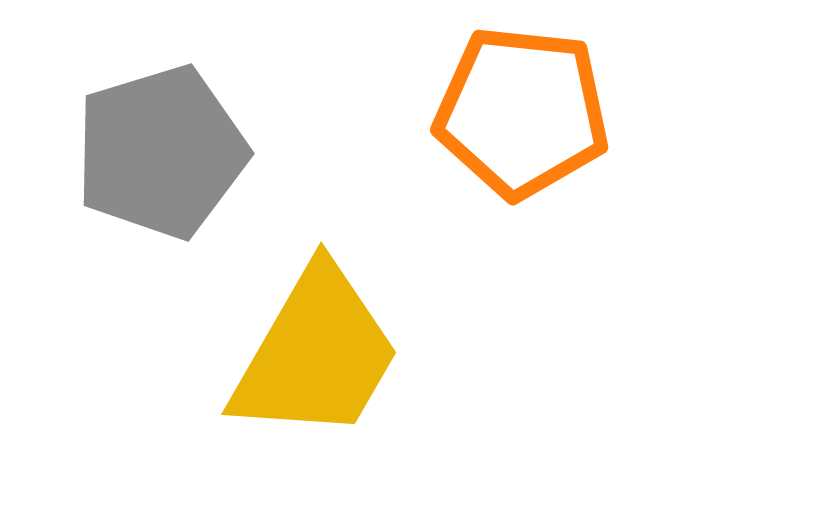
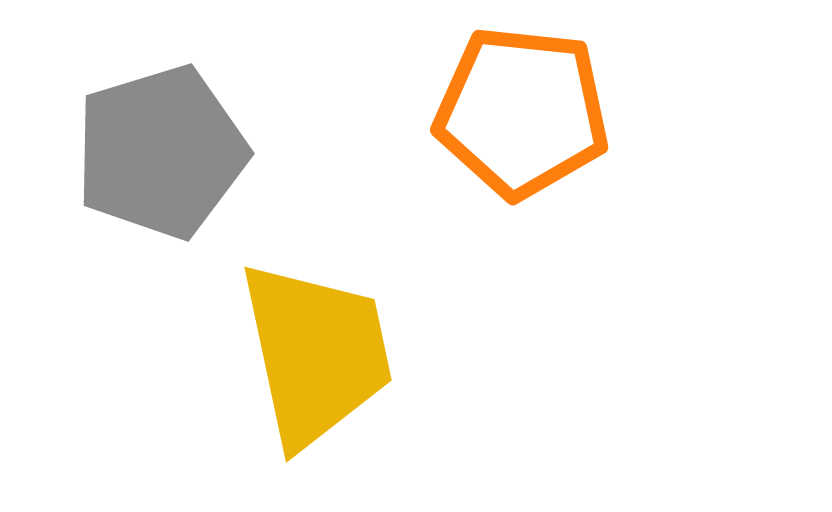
yellow trapezoid: rotated 42 degrees counterclockwise
